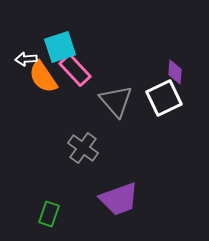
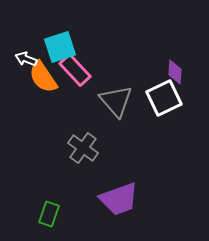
white arrow: rotated 25 degrees clockwise
